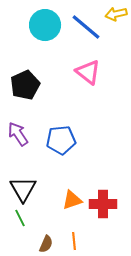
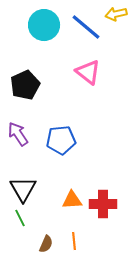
cyan circle: moved 1 px left
orange triangle: rotated 15 degrees clockwise
